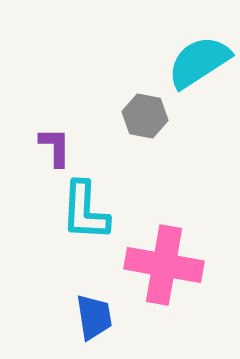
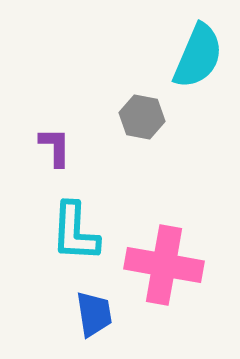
cyan semicircle: moved 1 px left, 6 px up; rotated 146 degrees clockwise
gray hexagon: moved 3 px left, 1 px down
cyan L-shape: moved 10 px left, 21 px down
blue trapezoid: moved 3 px up
